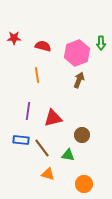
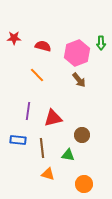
orange line: rotated 35 degrees counterclockwise
brown arrow: rotated 119 degrees clockwise
blue rectangle: moved 3 px left
brown line: rotated 30 degrees clockwise
